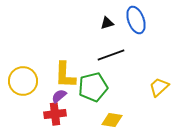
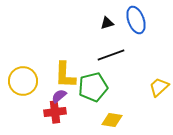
red cross: moved 2 px up
